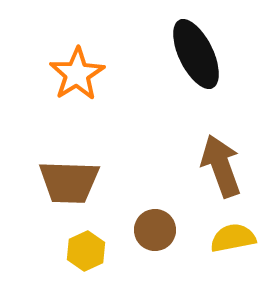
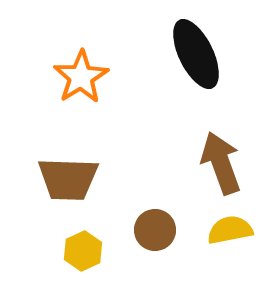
orange star: moved 4 px right, 3 px down
brown arrow: moved 3 px up
brown trapezoid: moved 1 px left, 3 px up
yellow semicircle: moved 3 px left, 8 px up
yellow hexagon: moved 3 px left
